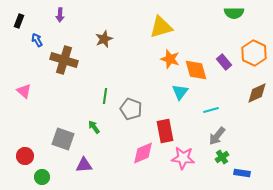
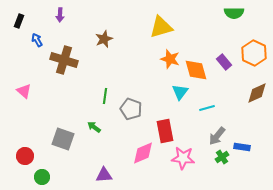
cyan line: moved 4 px left, 2 px up
green arrow: rotated 16 degrees counterclockwise
purple triangle: moved 20 px right, 10 px down
blue rectangle: moved 26 px up
